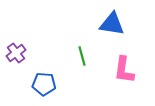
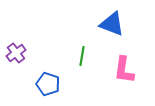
blue triangle: rotated 12 degrees clockwise
green line: rotated 24 degrees clockwise
blue pentagon: moved 4 px right; rotated 15 degrees clockwise
